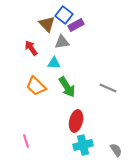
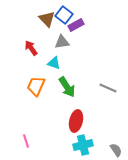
brown triangle: moved 5 px up
cyan triangle: rotated 16 degrees clockwise
orange trapezoid: rotated 70 degrees clockwise
